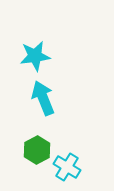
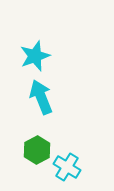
cyan star: rotated 12 degrees counterclockwise
cyan arrow: moved 2 px left, 1 px up
